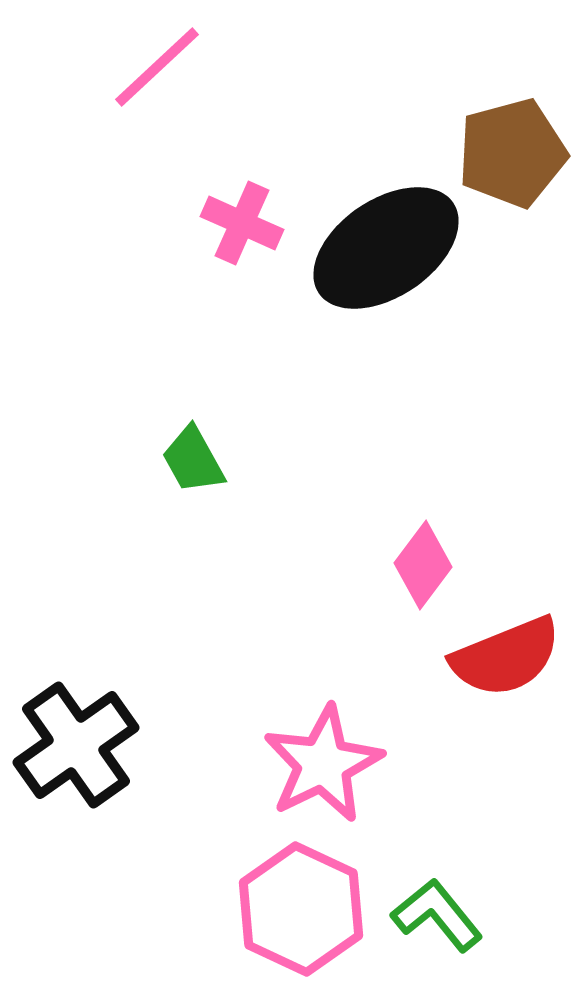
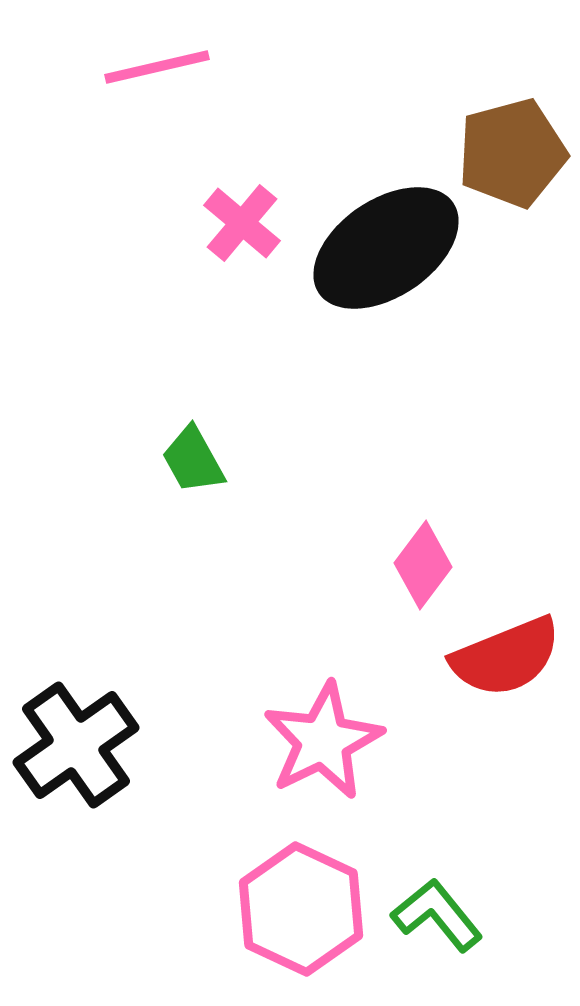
pink line: rotated 30 degrees clockwise
pink cross: rotated 16 degrees clockwise
pink star: moved 23 px up
